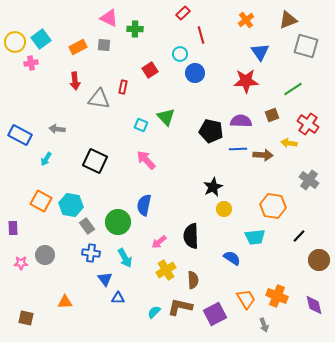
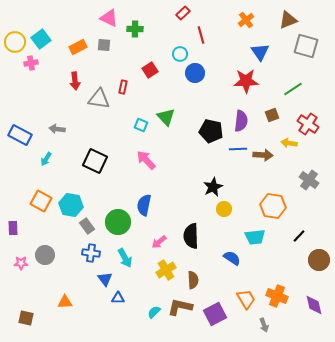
purple semicircle at (241, 121): rotated 95 degrees clockwise
